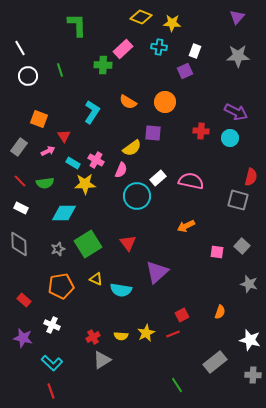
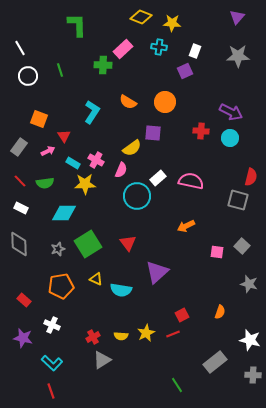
purple arrow at (236, 112): moved 5 px left
